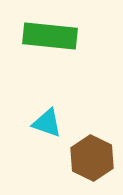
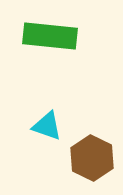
cyan triangle: moved 3 px down
